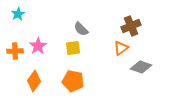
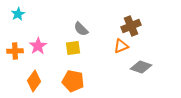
orange triangle: moved 2 px up; rotated 14 degrees clockwise
